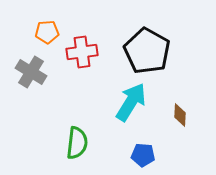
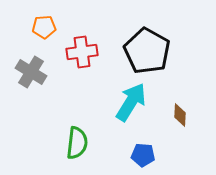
orange pentagon: moved 3 px left, 5 px up
